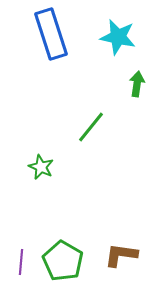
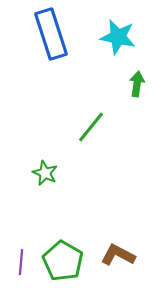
green star: moved 4 px right, 6 px down
brown L-shape: moved 3 px left; rotated 20 degrees clockwise
